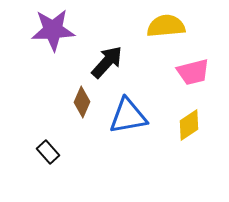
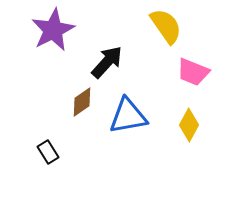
yellow semicircle: rotated 60 degrees clockwise
purple star: rotated 24 degrees counterclockwise
pink trapezoid: rotated 36 degrees clockwise
brown diamond: rotated 32 degrees clockwise
yellow diamond: rotated 28 degrees counterclockwise
black rectangle: rotated 10 degrees clockwise
